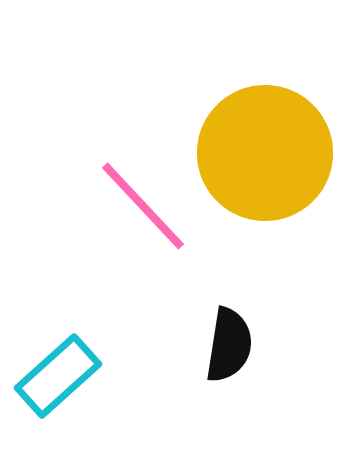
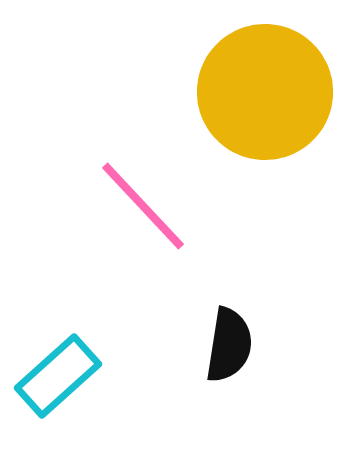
yellow circle: moved 61 px up
